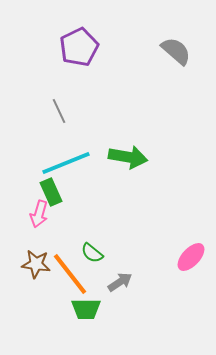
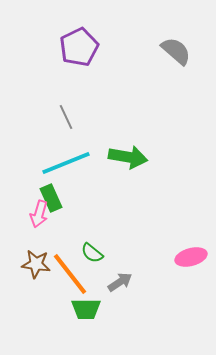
gray line: moved 7 px right, 6 px down
green rectangle: moved 6 px down
pink ellipse: rotated 32 degrees clockwise
